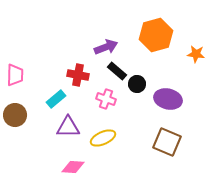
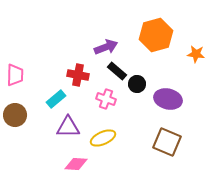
pink diamond: moved 3 px right, 3 px up
